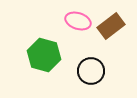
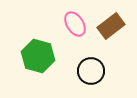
pink ellipse: moved 3 px left, 3 px down; rotated 40 degrees clockwise
green hexagon: moved 6 px left, 1 px down
